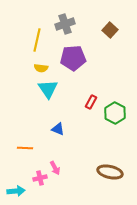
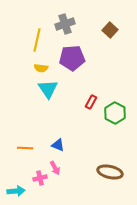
purple pentagon: moved 1 px left
blue triangle: moved 16 px down
